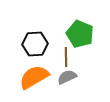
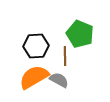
black hexagon: moved 1 px right, 2 px down
brown line: moved 1 px left, 1 px up
gray semicircle: moved 8 px left, 3 px down; rotated 54 degrees clockwise
